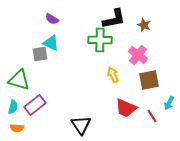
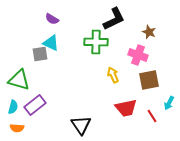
black L-shape: rotated 15 degrees counterclockwise
brown star: moved 5 px right, 7 px down
green cross: moved 4 px left, 2 px down
pink cross: rotated 18 degrees counterclockwise
red trapezoid: rotated 35 degrees counterclockwise
